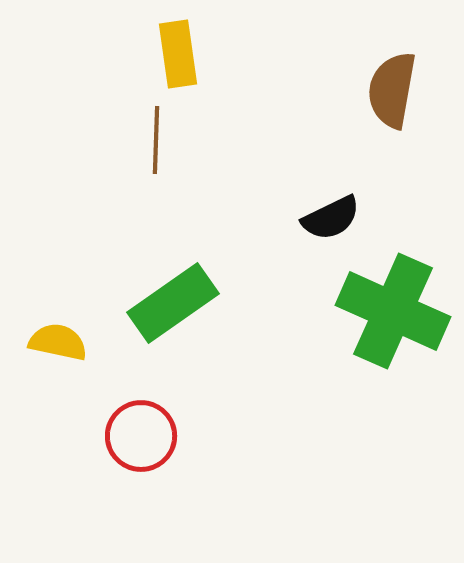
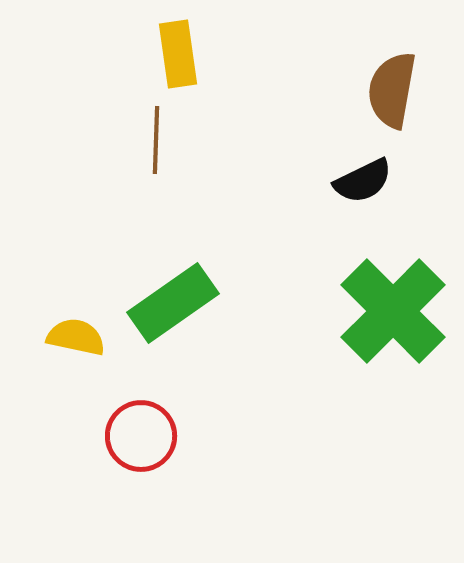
black semicircle: moved 32 px right, 37 px up
green cross: rotated 21 degrees clockwise
yellow semicircle: moved 18 px right, 5 px up
